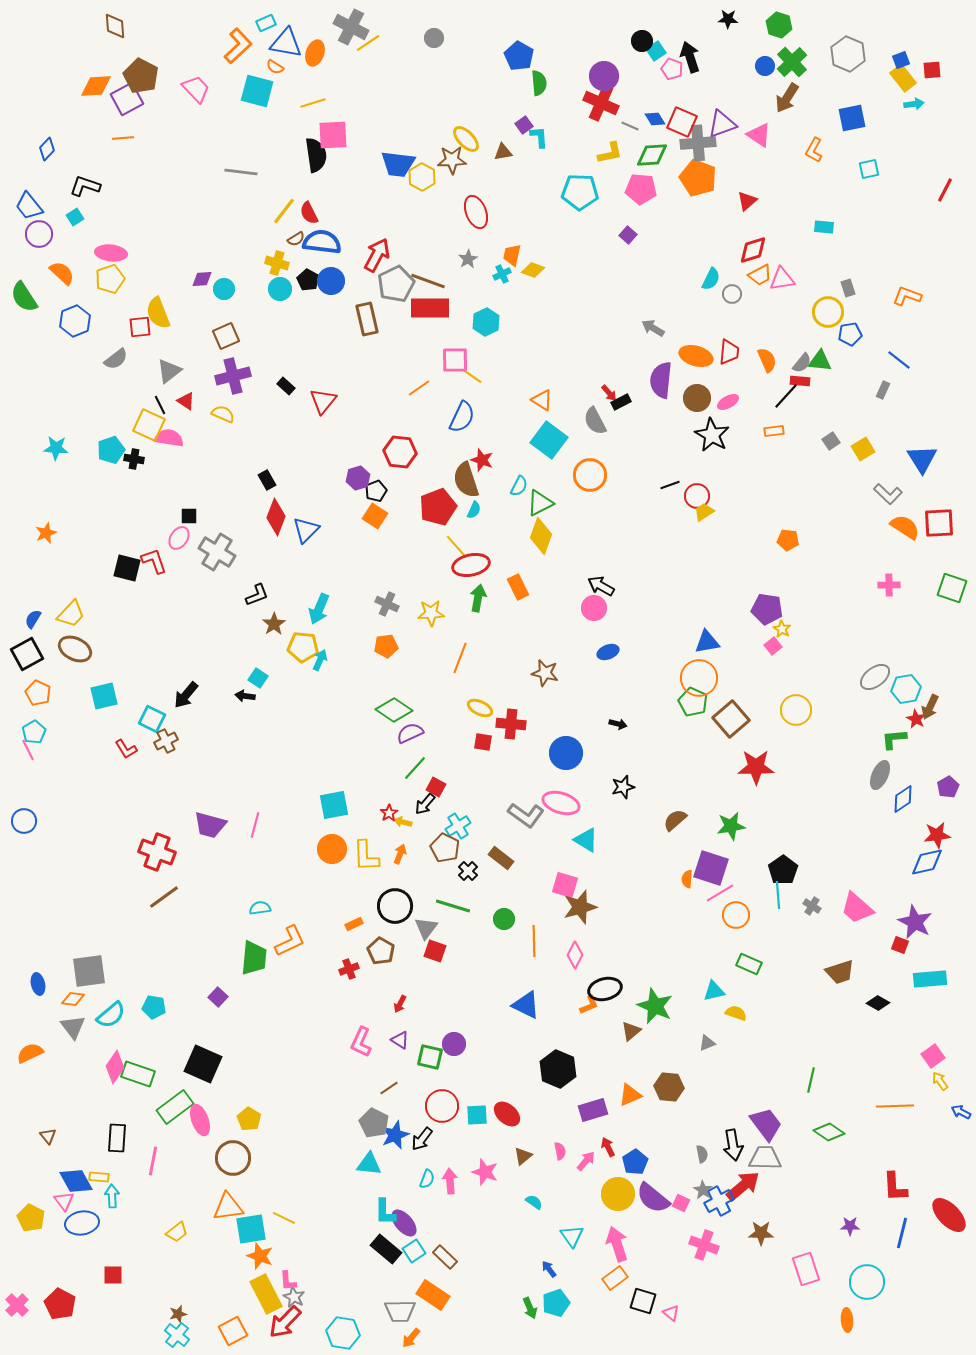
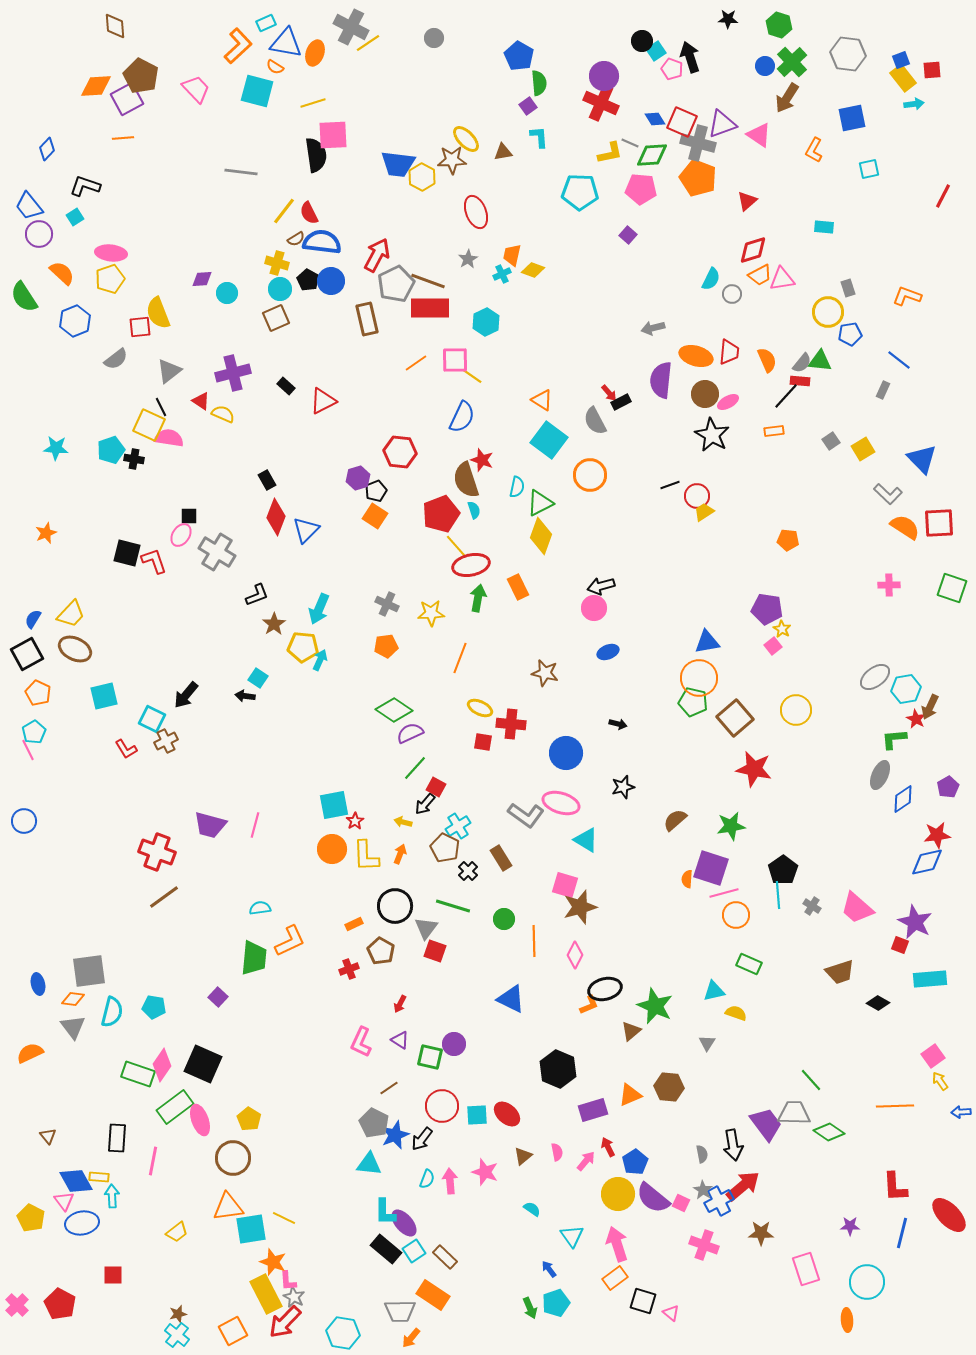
gray hexagon at (848, 54): rotated 16 degrees counterclockwise
purple square at (524, 125): moved 4 px right, 19 px up
gray line at (630, 126): moved 17 px down
gray cross at (698, 143): rotated 20 degrees clockwise
red line at (945, 190): moved 2 px left, 6 px down
cyan circle at (224, 289): moved 3 px right, 4 px down
gray arrow at (653, 328): rotated 45 degrees counterclockwise
brown square at (226, 336): moved 50 px right, 18 px up
purple cross at (233, 376): moved 3 px up
orange line at (419, 388): moved 3 px left, 25 px up
brown circle at (697, 398): moved 8 px right, 4 px up
red triangle at (186, 401): moved 15 px right
red triangle at (323, 401): rotated 24 degrees clockwise
black line at (160, 405): moved 1 px right, 2 px down
blue triangle at (922, 459): rotated 12 degrees counterclockwise
cyan semicircle at (519, 486): moved 2 px left, 1 px down; rotated 15 degrees counterclockwise
red pentagon at (438, 507): moved 3 px right, 7 px down
cyan semicircle at (474, 510): rotated 42 degrees counterclockwise
pink ellipse at (179, 538): moved 2 px right, 3 px up
black square at (127, 568): moved 15 px up
black arrow at (601, 586): rotated 44 degrees counterclockwise
green pentagon at (693, 702): rotated 12 degrees counterclockwise
brown square at (731, 719): moved 4 px right, 1 px up
red star at (756, 767): moved 2 px left, 2 px down; rotated 12 degrees clockwise
red star at (389, 813): moved 34 px left, 8 px down
brown rectangle at (501, 858): rotated 20 degrees clockwise
pink line at (720, 893): moved 4 px right; rotated 16 degrees clockwise
blue triangle at (526, 1005): moved 15 px left, 6 px up
cyan semicircle at (111, 1015): moved 1 px right, 3 px up; rotated 36 degrees counterclockwise
gray triangle at (707, 1043): rotated 36 degrees counterclockwise
pink diamond at (115, 1067): moved 47 px right, 2 px up
green line at (811, 1080): rotated 55 degrees counterclockwise
blue arrow at (961, 1112): rotated 30 degrees counterclockwise
pink semicircle at (560, 1151): moved 3 px left, 1 px down
gray trapezoid at (765, 1158): moved 29 px right, 45 px up
cyan semicircle at (534, 1202): moved 2 px left, 7 px down
orange star at (260, 1256): moved 13 px right, 6 px down
